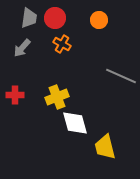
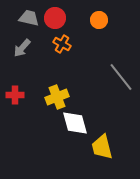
gray trapezoid: rotated 85 degrees counterclockwise
gray line: moved 1 px down; rotated 28 degrees clockwise
yellow trapezoid: moved 3 px left
